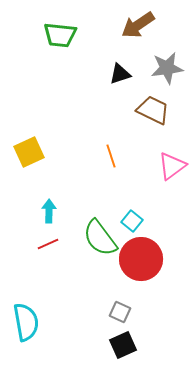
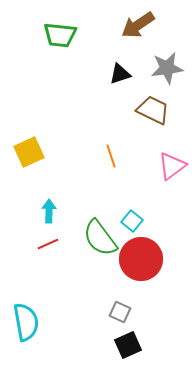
black square: moved 5 px right
